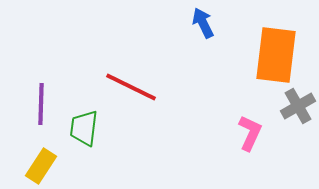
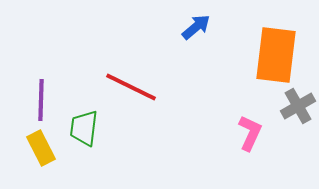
blue arrow: moved 7 px left, 4 px down; rotated 76 degrees clockwise
purple line: moved 4 px up
yellow rectangle: moved 18 px up; rotated 60 degrees counterclockwise
